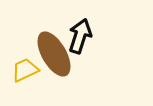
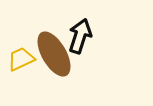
yellow trapezoid: moved 4 px left, 11 px up
